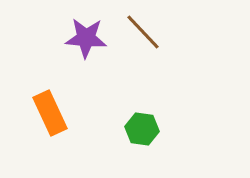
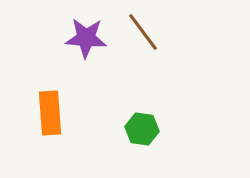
brown line: rotated 6 degrees clockwise
orange rectangle: rotated 21 degrees clockwise
